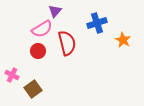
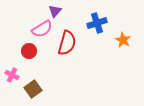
red semicircle: rotated 30 degrees clockwise
red circle: moved 9 px left
